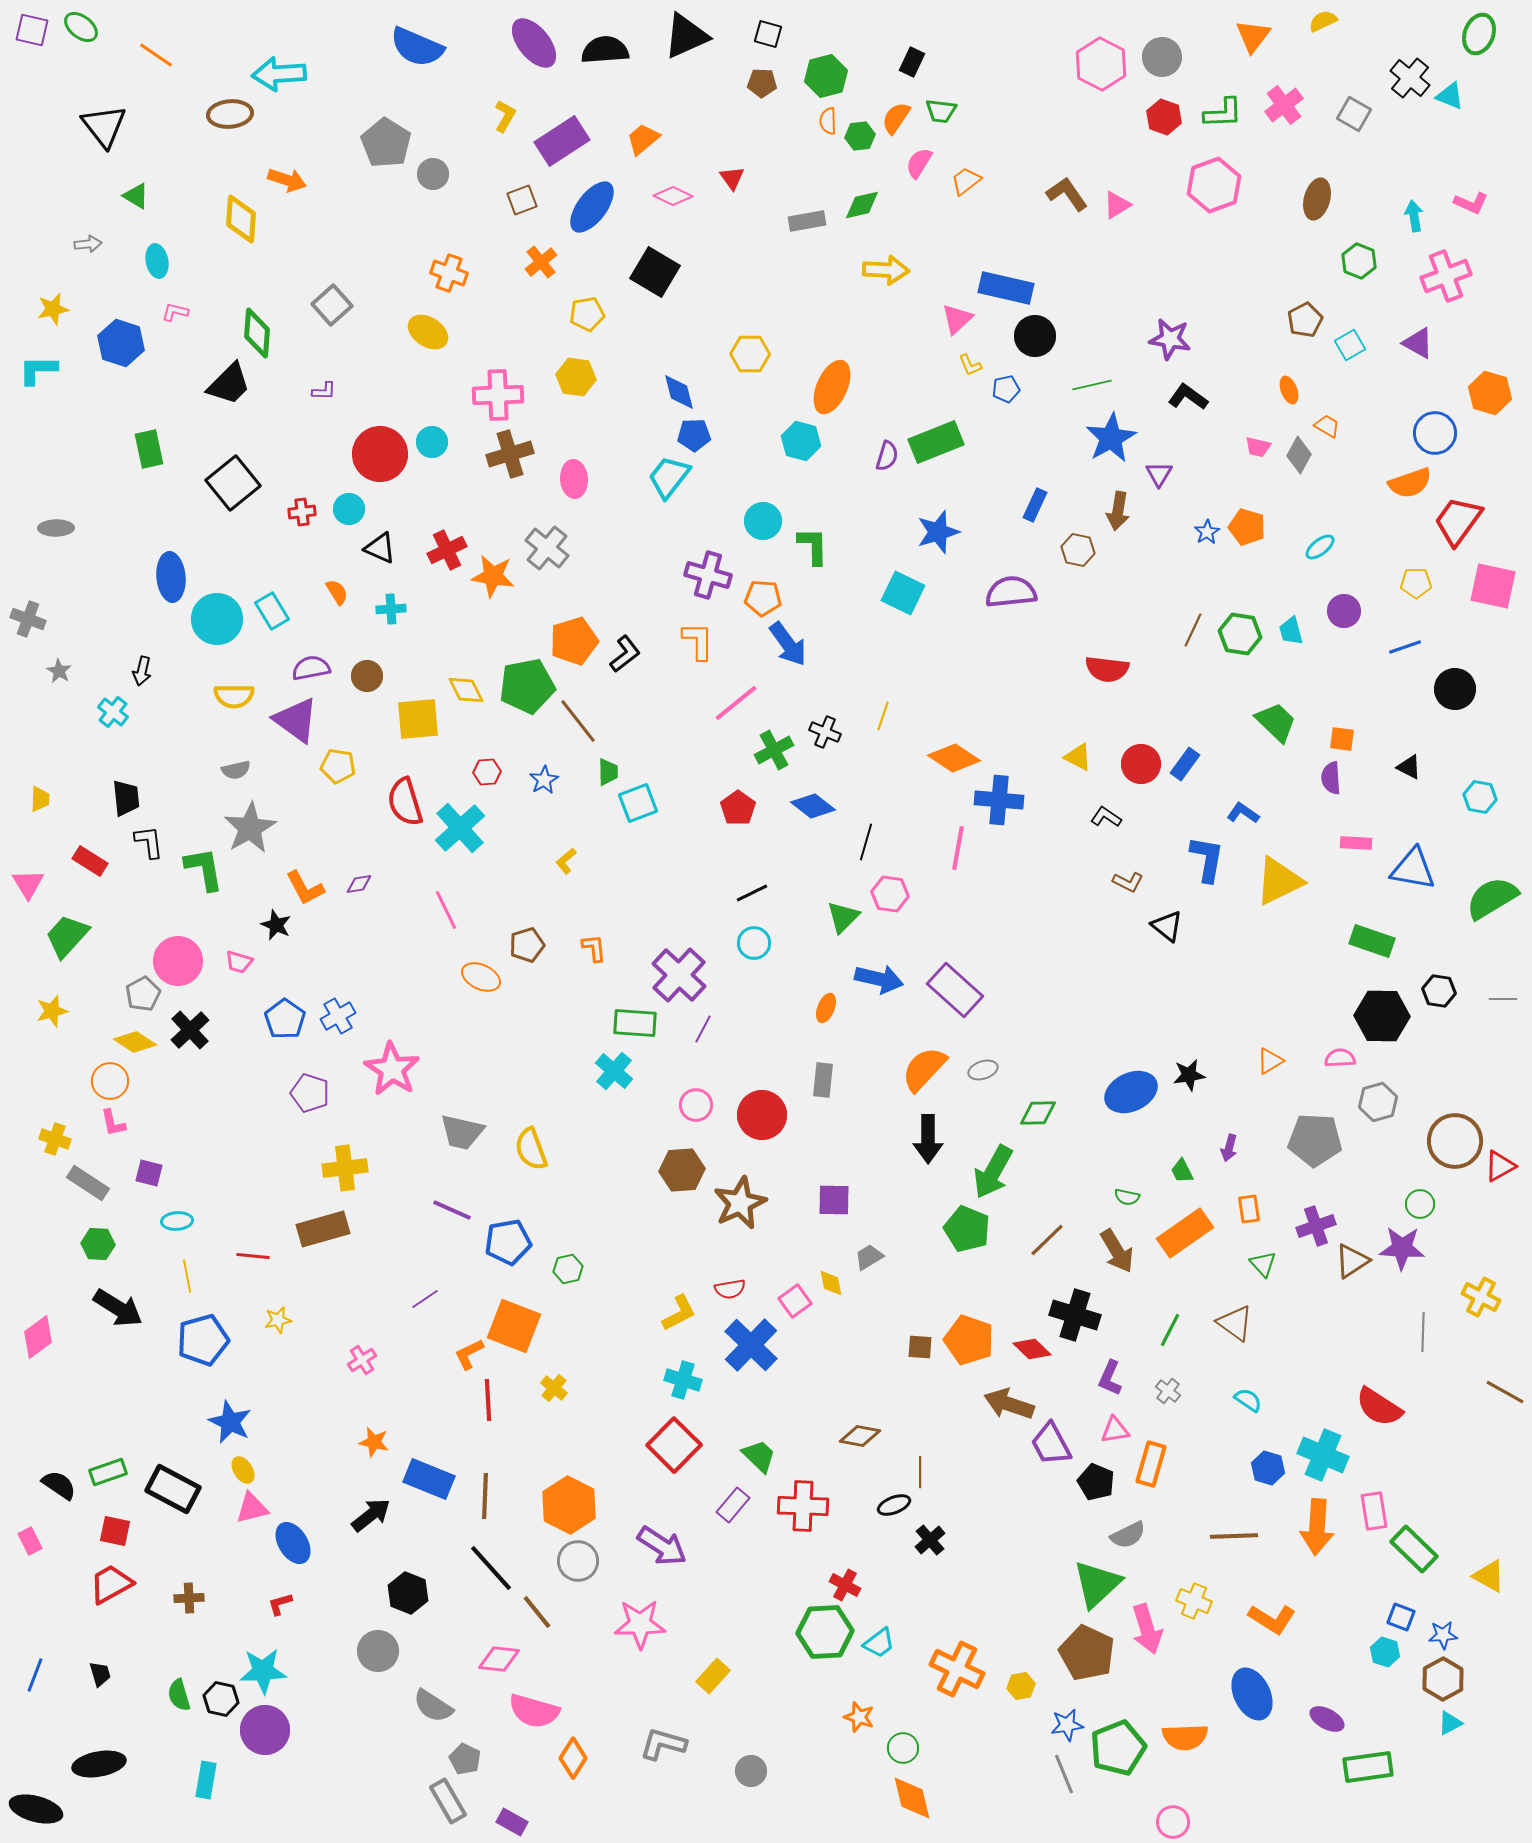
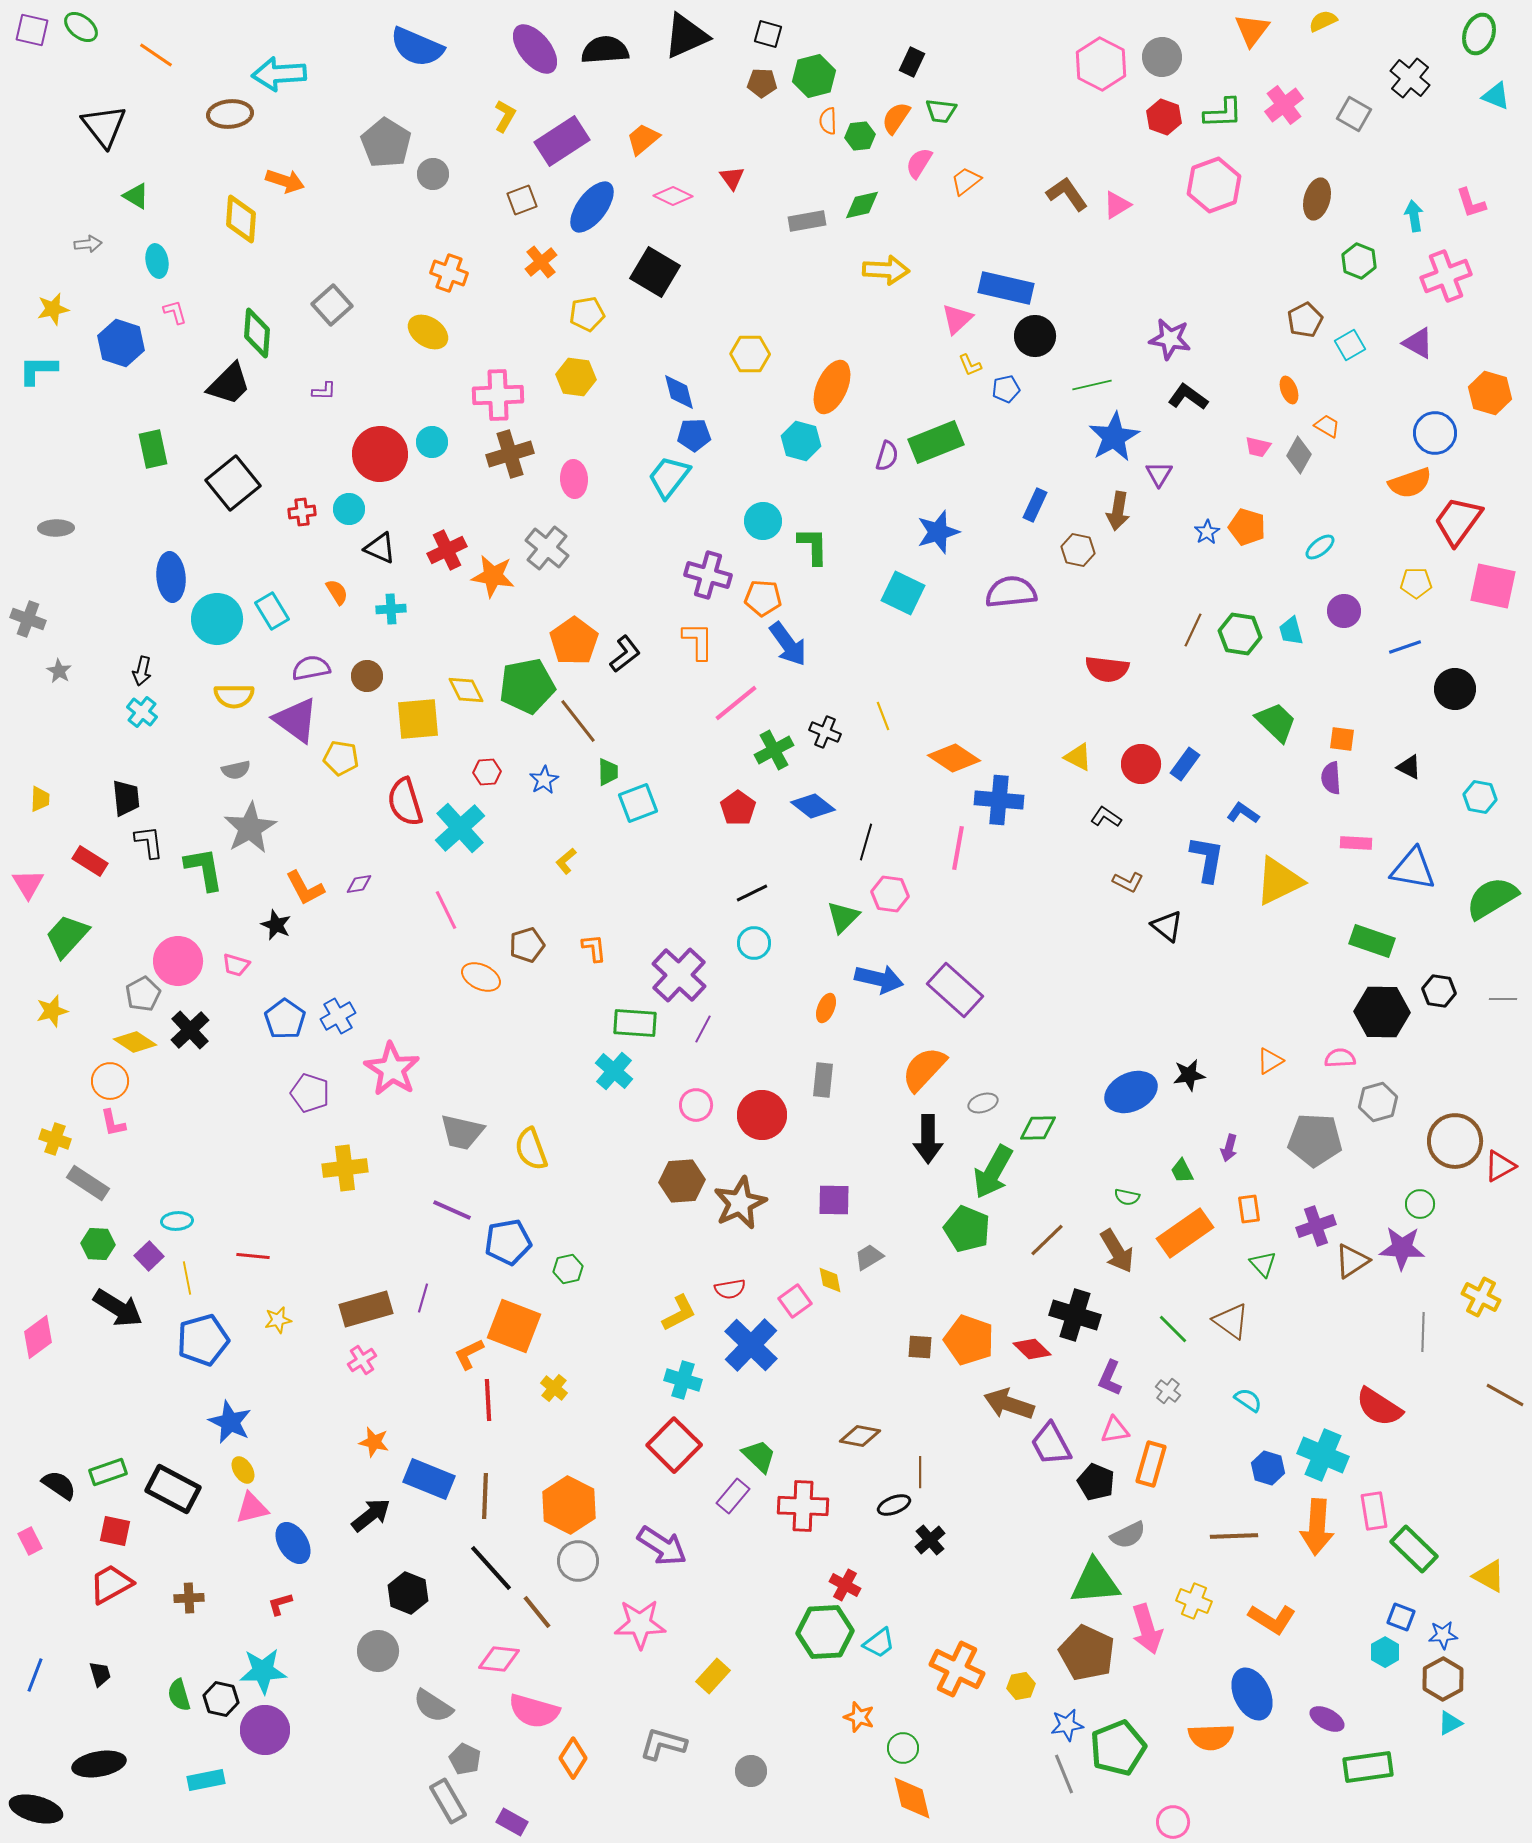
orange triangle at (1253, 36): moved 1 px left, 6 px up
purple ellipse at (534, 43): moved 1 px right, 6 px down
green hexagon at (826, 76): moved 12 px left
cyan triangle at (1450, 96): moved 46 px right
orange arrow at (287, 180): moved 2 px left, 1 px down
pink L-shape at (1471, 203): rotated 48 degrees clockwise
pink L-shape at (175, 312): rotated 60 degrees clockwise
blue star at (1111, 438): moved 3 px right, 1 px up
green rectangle at (149, 449): moved 4 px right
orange pentagon at (574, 641): rotated 18 degrees counterclockwise
cyan cross at (113, 712): moved 29 px right
yellow line at (883, 716): rotated 40 degrees counterclockwise
yellow pentagon at (338, 766): moved 3 px right, 8 px up
pink trapezoid at (239, 962): moved 3 px left, 3 px down
black hexagon at (1382, 1016): moved 4 px up
gray ellipse at (983, 1070): moved 33 px down
green diamond at (1038, 1113): moved 15 px down
brown hexagon at (682, 1170): moved 11 px down
purple square at (149, 1173): moved 83 px down; rotated 32 degrees clockwise
brown rectangle at (323, 1229): moved 43 px right, 80 px down
yellow line at (187, 1276): moved 2 px down
yellow diamond at (831, 1283): moved 1 px left, 3 px up
purple line at (425, 1299): moved 2 px left, 1 px up; rotated 40 degrees counterclockwise
brown triangle at (1235, 1323): moved 4 px left, 2 px up
green line at (1170, 1330): moved 3 px right, 1 px up; rotated 72 degrees counterclockwise
brown line at (1505, 1392): moved 3 px down
purple rectangle at (733, 1505): moved 9 px up
green triangle at (1097, 1584): moved 2 px left, 2 px up; rotated 38 degrees clockwise
cyan hexagon at (1385, 1652): rotated 12 degrees clockwise
orange semicircle at (1185, 1737): moved 26 px right
cyan rectangle at (206, 1780): rotated 69 degrees clockwise
